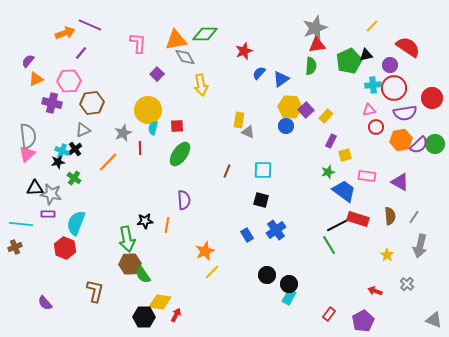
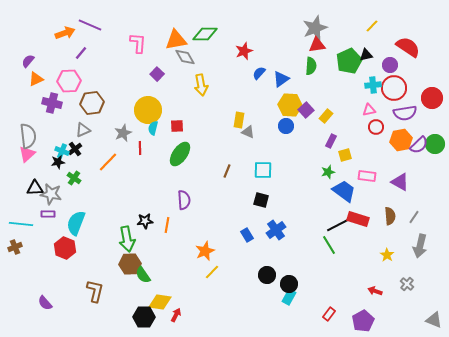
yellow hexagon at (290, 107): moved 2 px up
